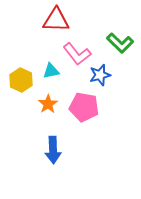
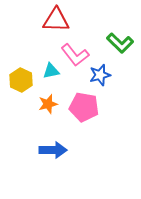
pink L-shape: moved 2 px left, 1 px down
orange star: rotated 18 degrees clockwise
blue arrow: rotated 88 degrees counterclockwise
